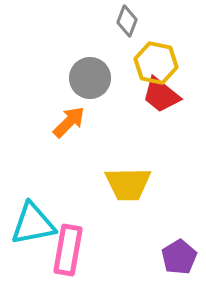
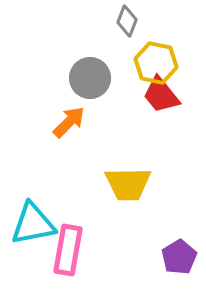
red trapezoid: rotated 12 degrees clockwise
